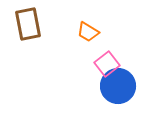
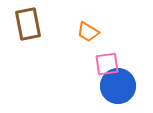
pink square: rotated 30 degrees clockwise
